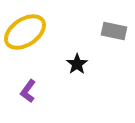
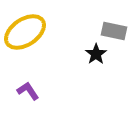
black star: moved 19 px right, 10 px up
purple L-shape: rotated 110 degrees clockwise
